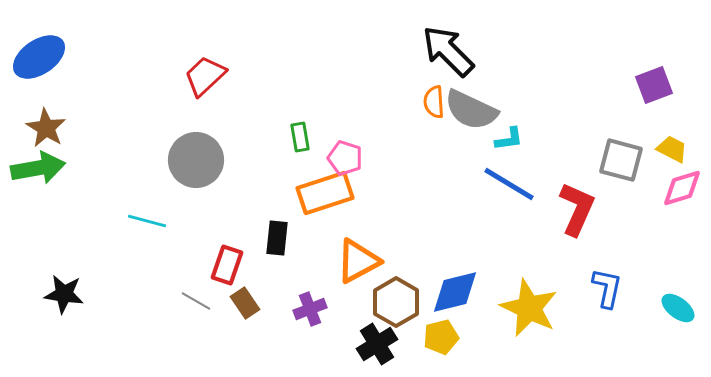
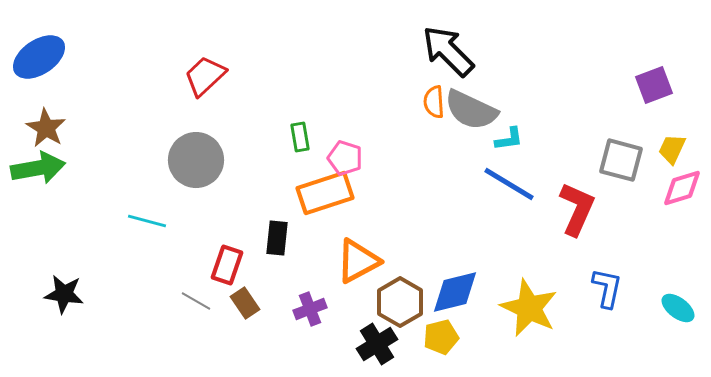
yellow trapezoid: rotated 92 degrees counterclockwise
brown hexagon: moved 4 px right
